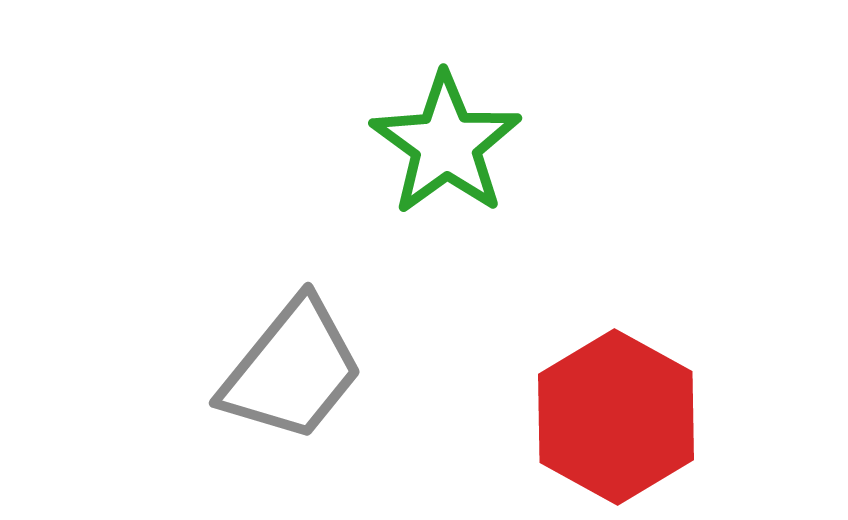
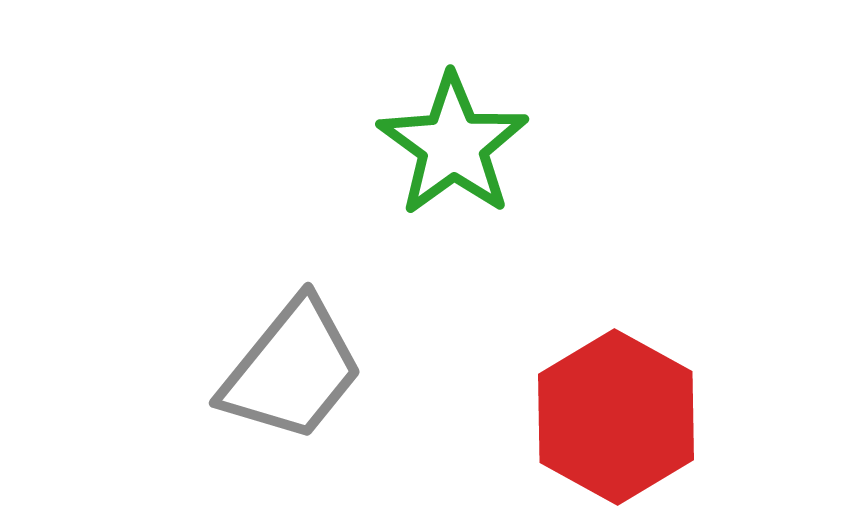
green star: moved 7 px right, 1 px down
